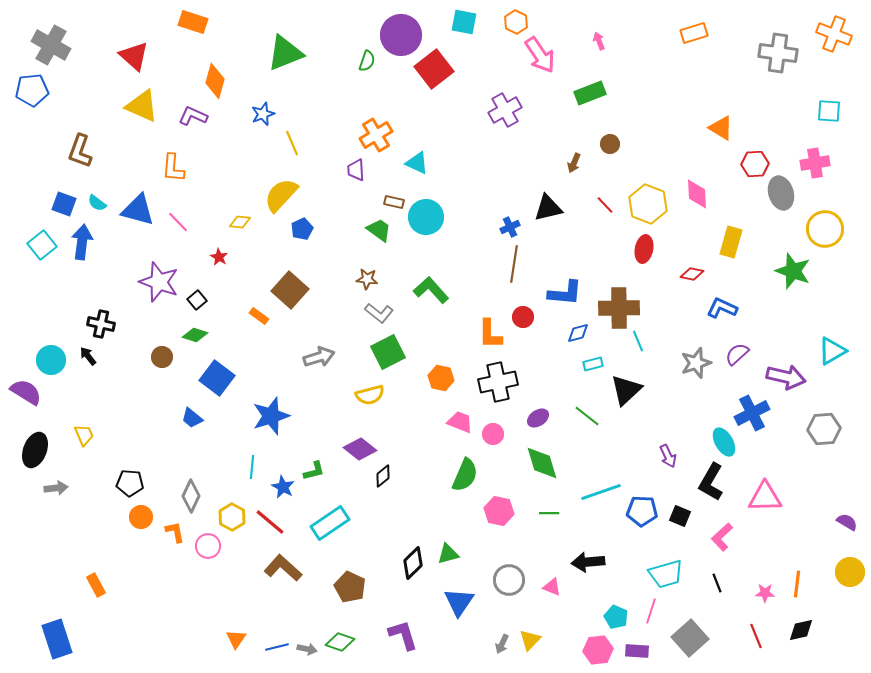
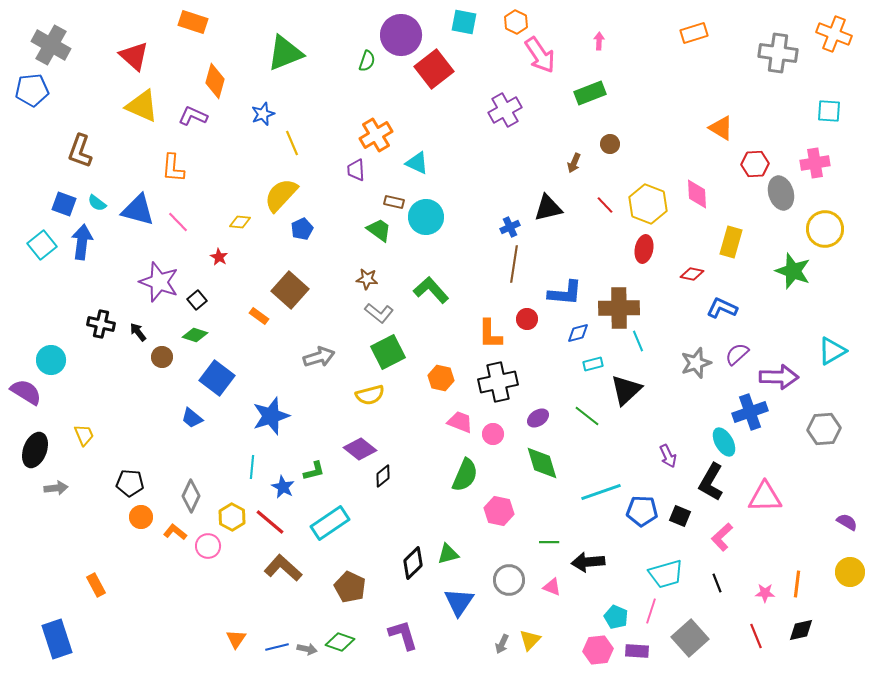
pink arrow at (599, 41): rotated 24 degrees clockwise
red circle at (523, 317): moved 4 px right, 2 px down
black arrow at (88, 356): moved 50 px right, 24 px up
purple arrow at (786, 377): moved 7 px left; rotated 12 degrees counterclockwise
blue cross at (752, 413): moved 2 px left, 1 px up; rotated 8 degrees clockwise
green line at (549, 513): moved 29 px down
orange L-shape at (175, 532): rotated 40 degrees counterclockwise
